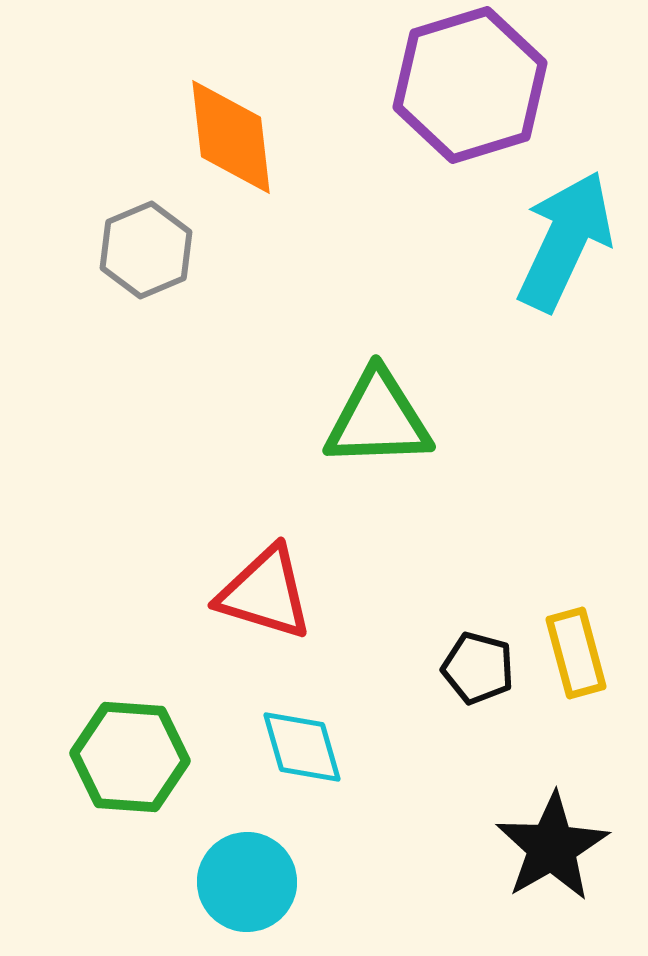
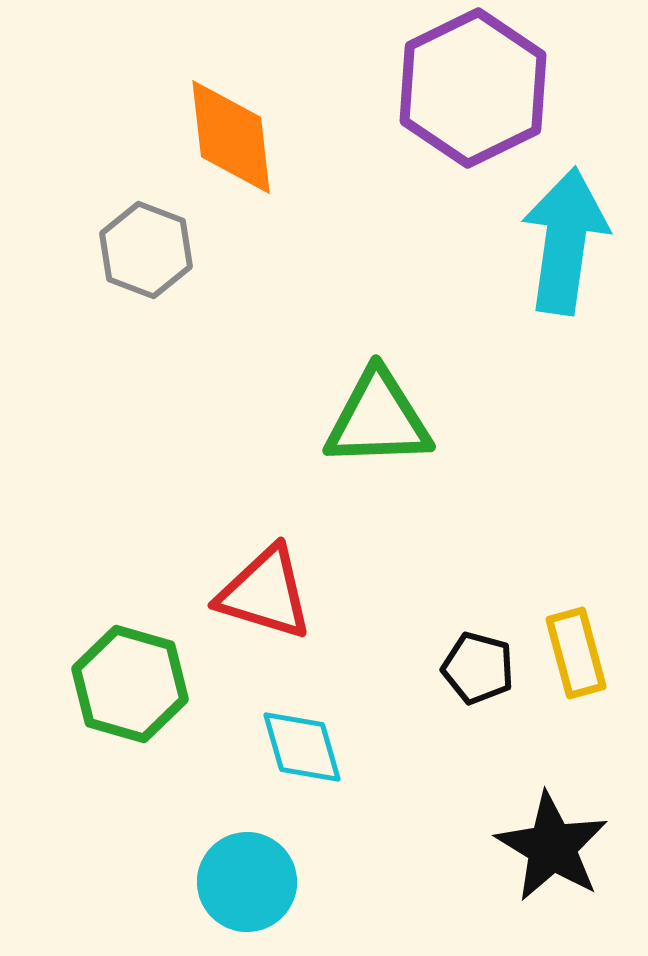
purple hexagon: moved 3 px right, 3 px down; rotated 9 degrees counterclockwise
cyan arrow: rotated 17 degrees counterclockwise
gray hexagon: rotated 16 degrees counterclockwise
green hexagon: moved 73 px up; rotated 12 degrees clockwise
black star: rotated 11 degrees counterclockwise
